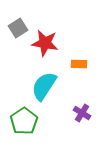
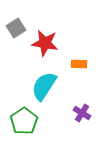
gray square: moved 2 px left
